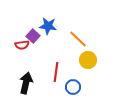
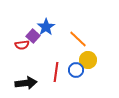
blue star: moved 2 px left, 1 px down; rotated 30 degrees clockwise
black arrow: rotated 70 degrees clockwise
blue circle: moved 3 px right, 17 px up
